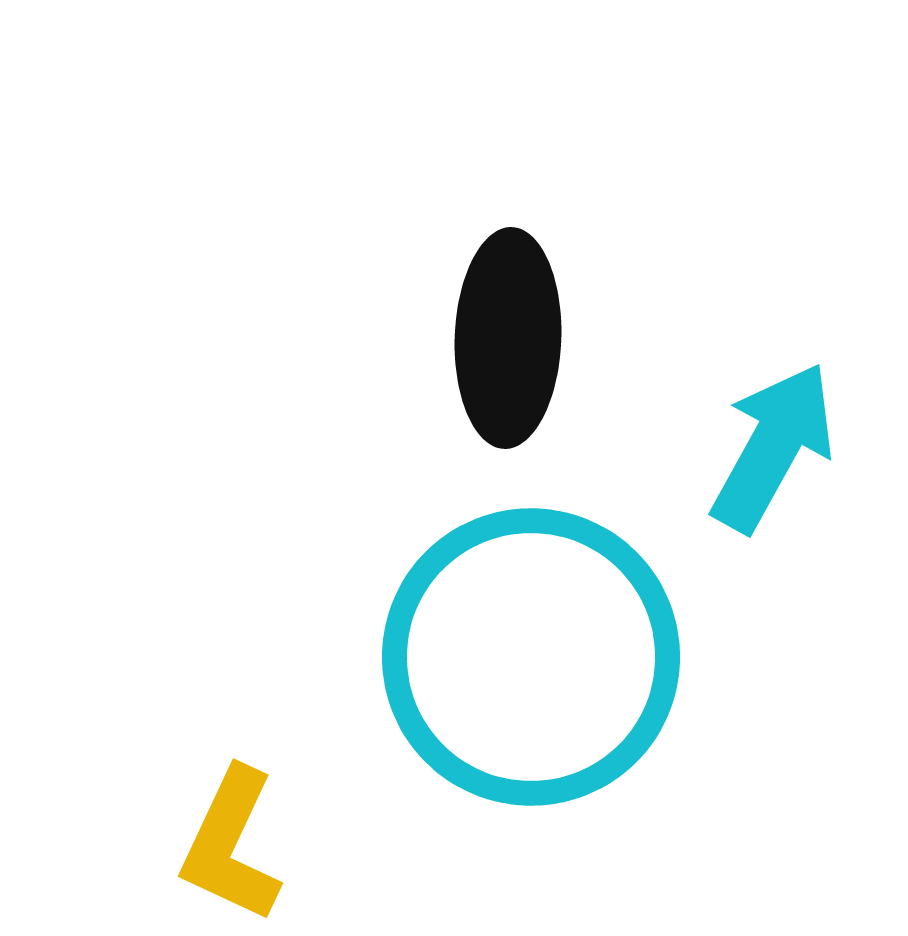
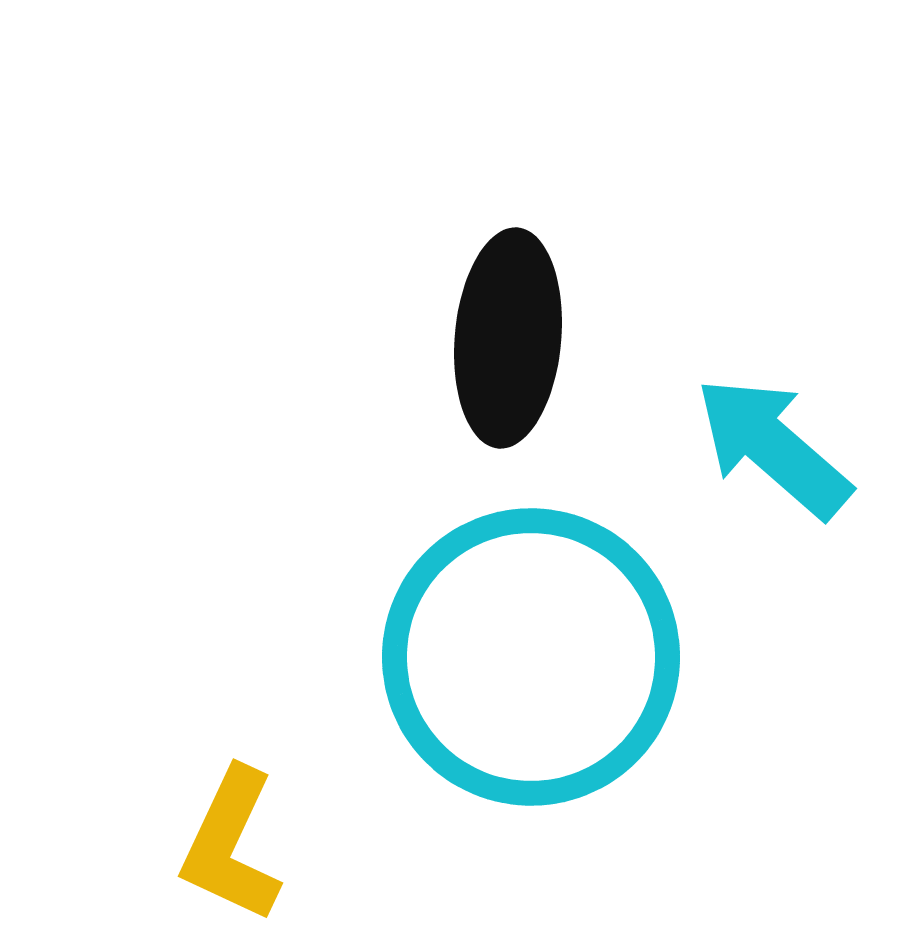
black ellipse: rotated 3 degrees clockwise
cyan arrow: rotated 78 degrees counterclockwise
